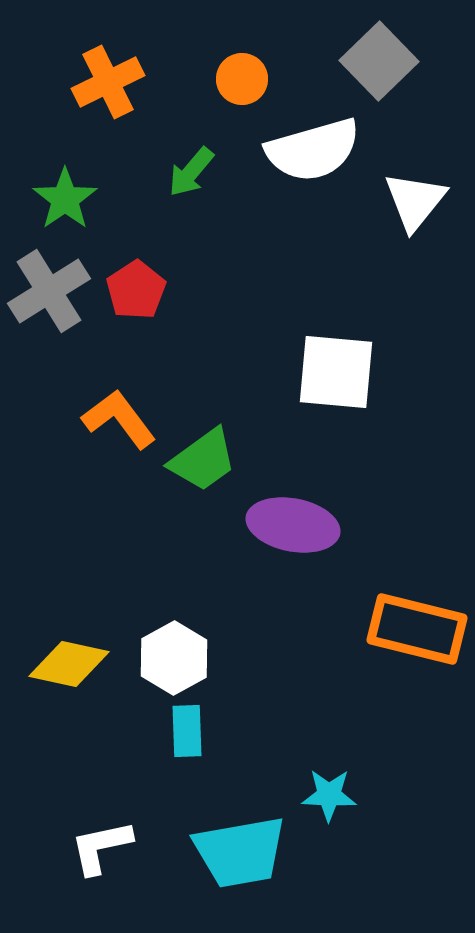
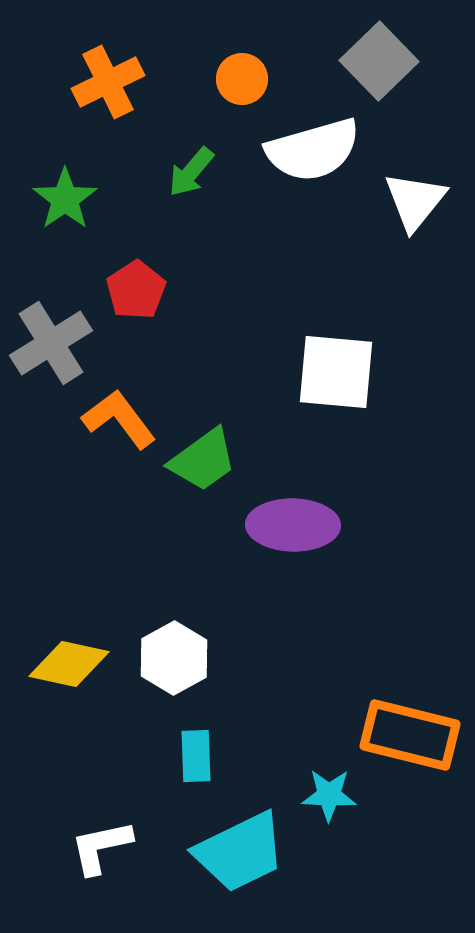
gray cross: moved 2 px right, 52 px down
purple ellipse: rotated 10 degrees counterclockwise
orange rectangle: moved 7 px left, 106 px down
cyan rectangle: moved 9 px right, 25 px down
cyan trapezoid: rotated 16 degrees counterclockwise
